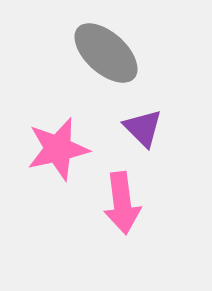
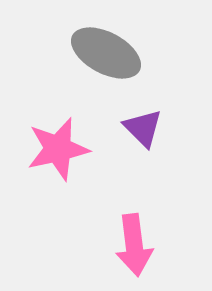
gray ellipse: rotated 14 degrees counterclockwise
pink arrow: moved 12 px right, 42 px down
